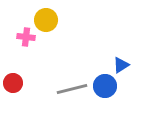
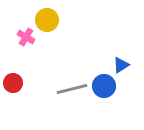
yellow circle: moved 1 px right
pink cross: rotated 24 degrees clockwise
blue circle: moved 1 px left
